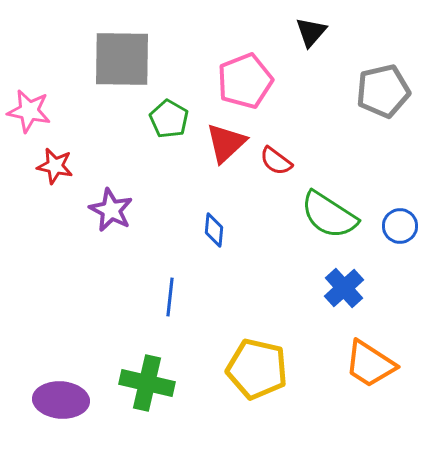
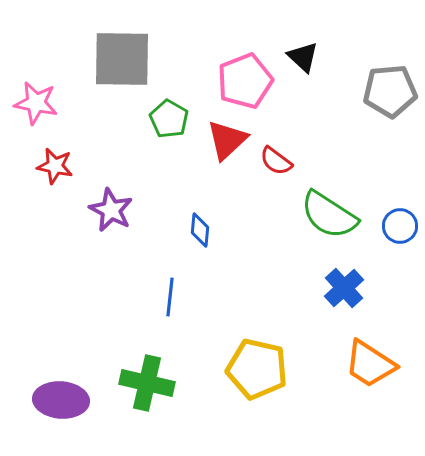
black triangle: moved 8 px left, 25 px down; rotated 28 degrees counterclockwise
gray pentagon: moved 7 px right; rotated 8 degrees clockwise
pink star: moved 7 px right, 8 px up
red triangle: moved 1 px right, 3 px up
blue diamond: moved 14 px left
